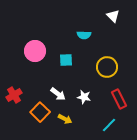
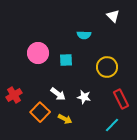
pink circle: moved 3 px right, 2 px down
red rectangle: moved 2 px right
cyan line: moved 3 px right
